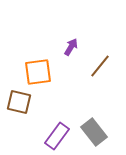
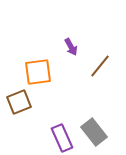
purple arrow: rotated 120 degrees clockwise
brown square: rotated 35 degrees counterclockwise
purple rectangle: moved 5 px right, 2 px down; rotated 60 degrees counterclockwise
